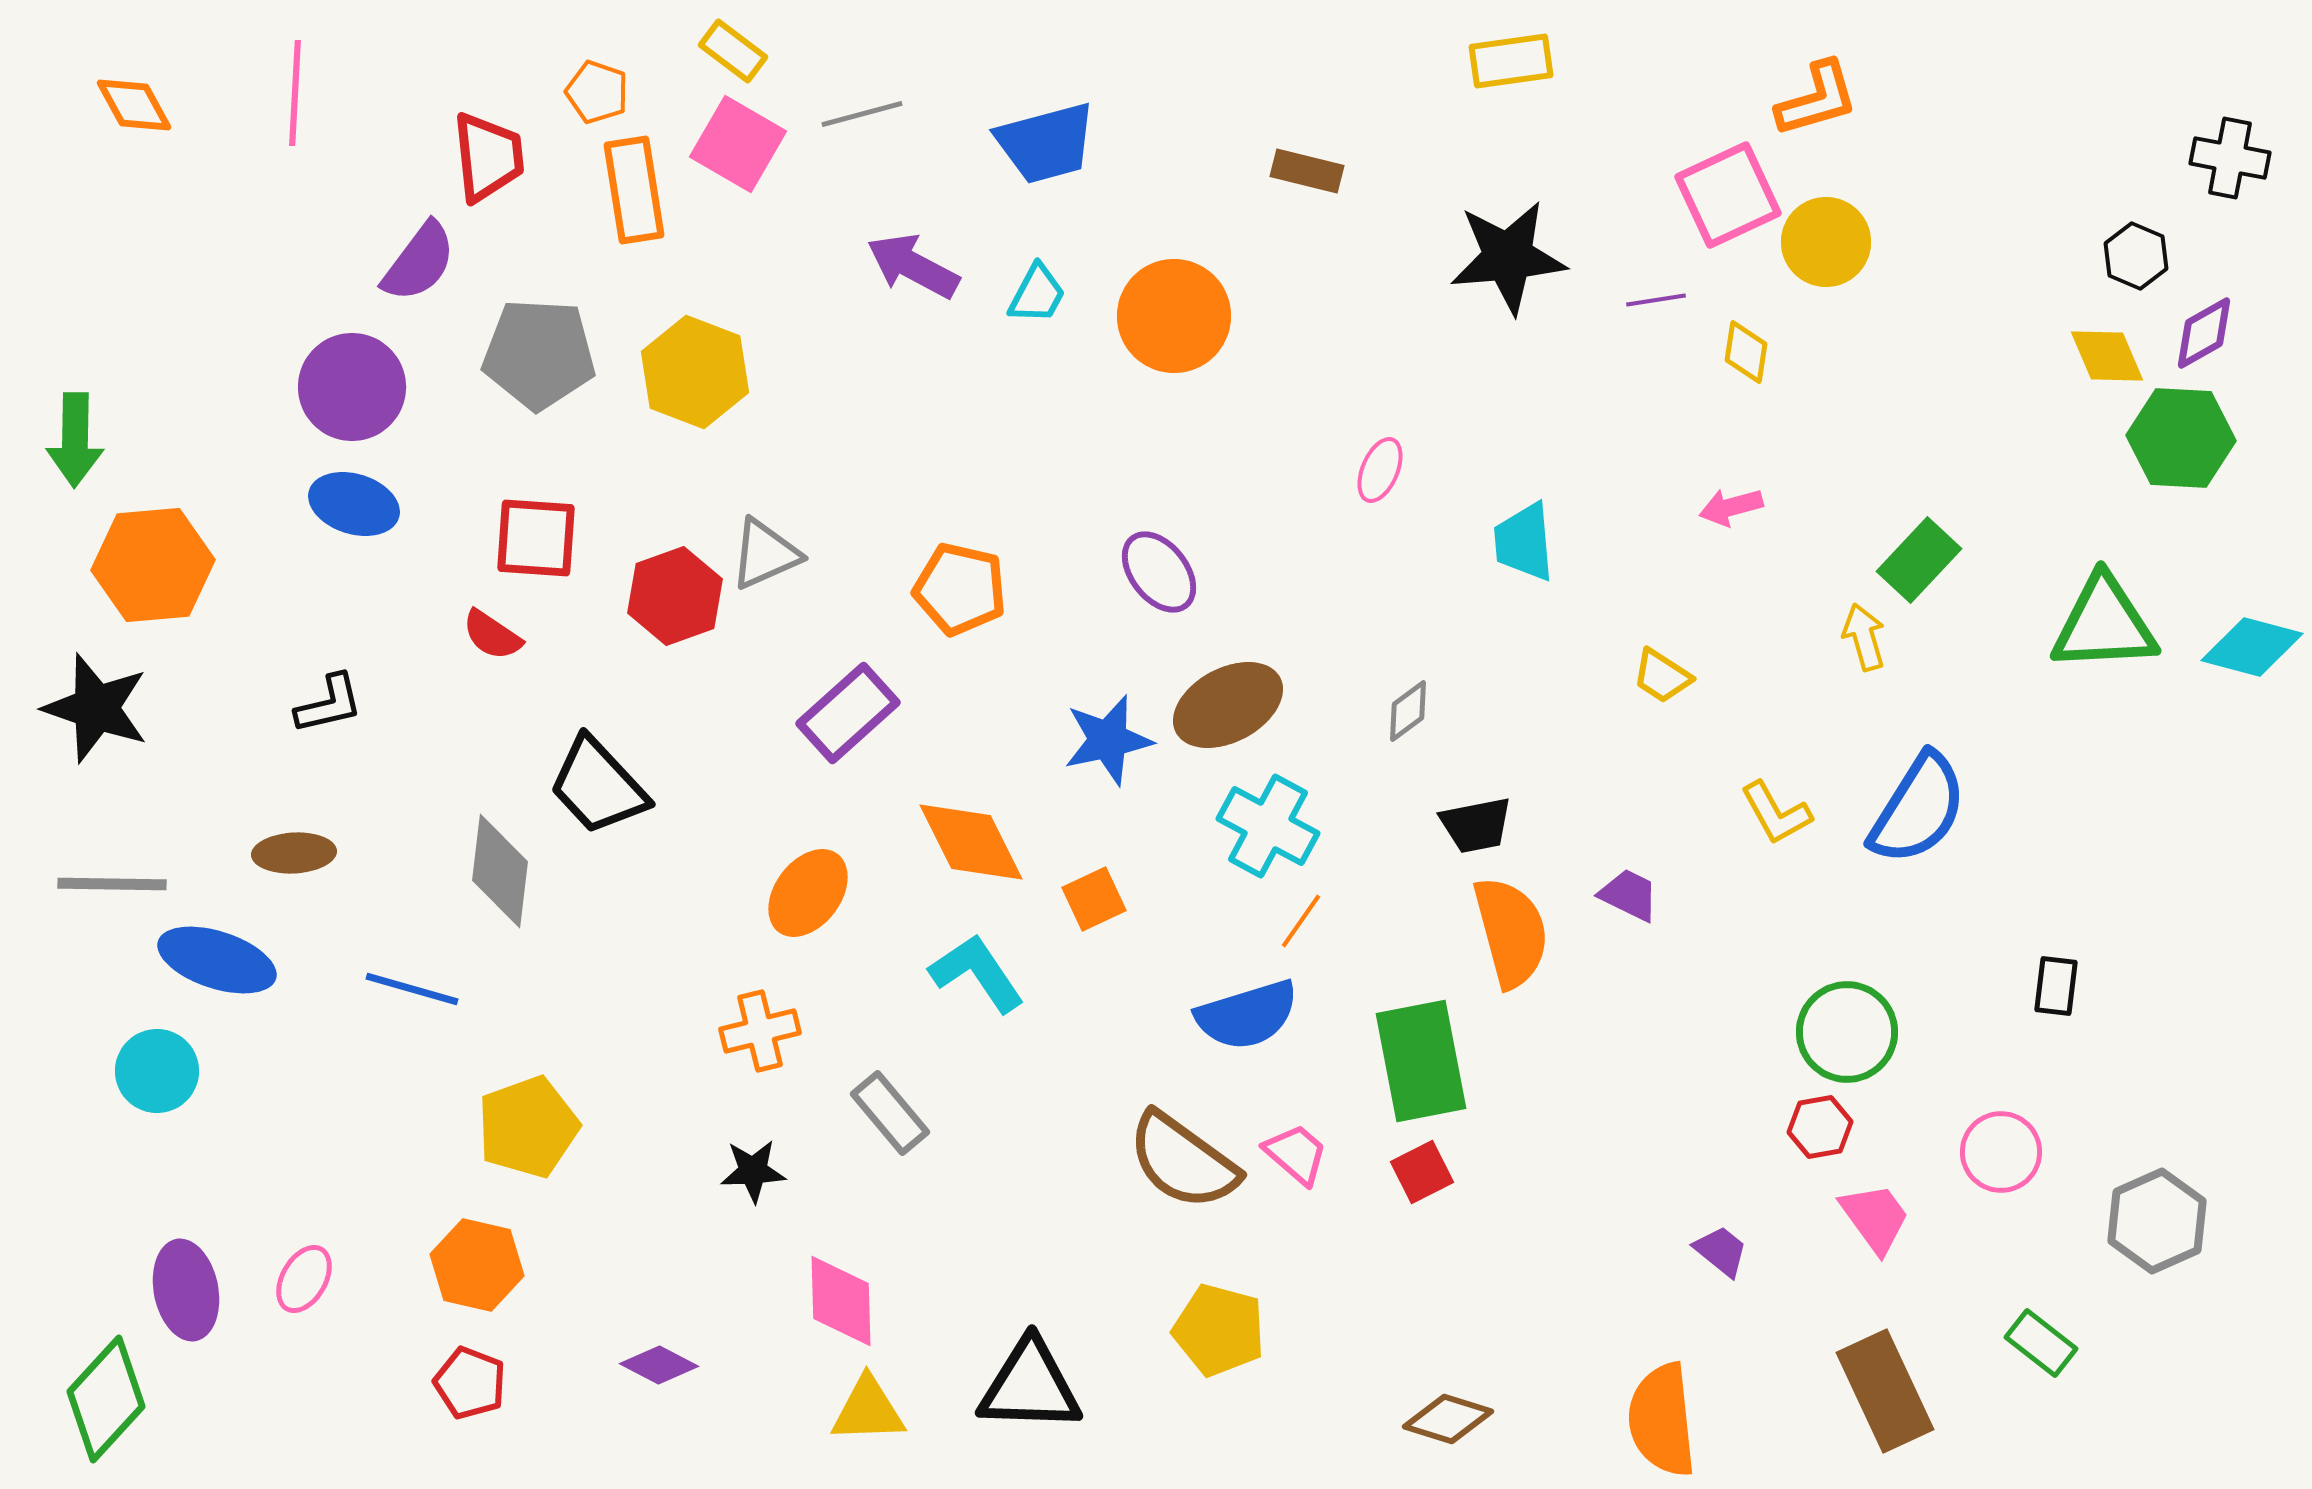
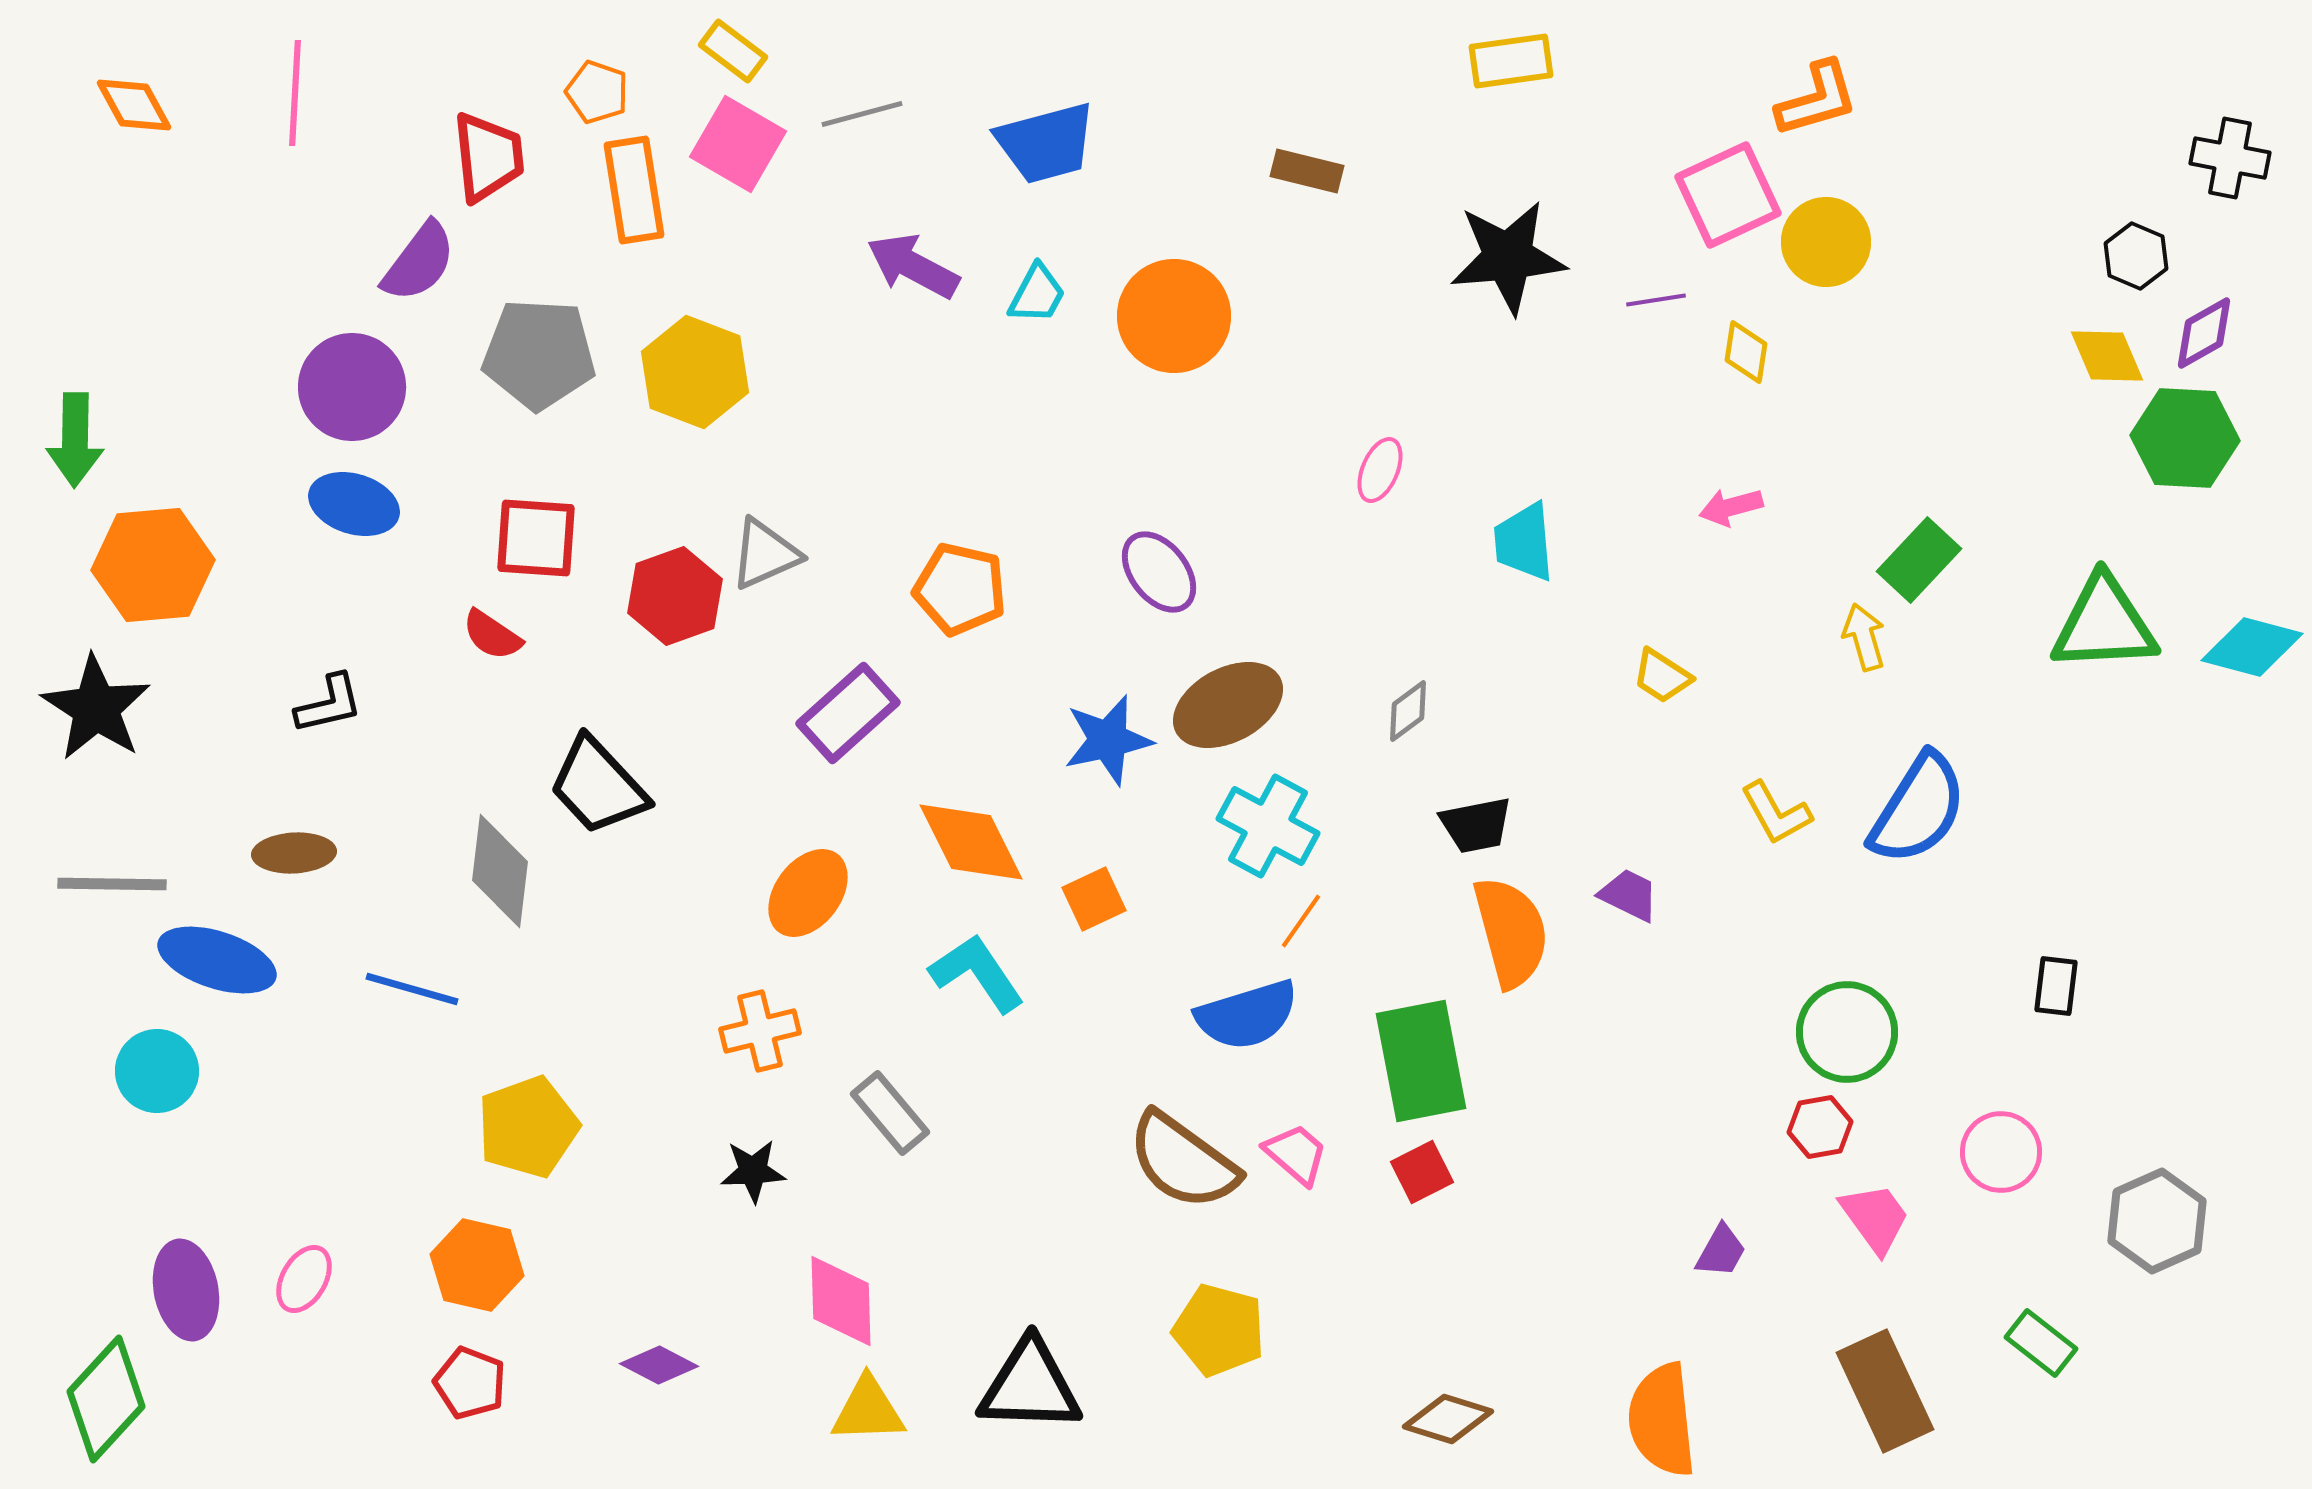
green hexagon at (2181, 438): moved 4 px right
black star at (96, 708): rotated 14 degrees clockwise
purple trapezoid at (1721, 1251): rotated 80 degrees clockwise
